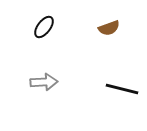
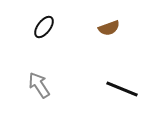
gray arrow: moved 5 px left, 3 px down; rotated 120 degrees counterclockwise
black line: rotated 8 degrees clockwise
